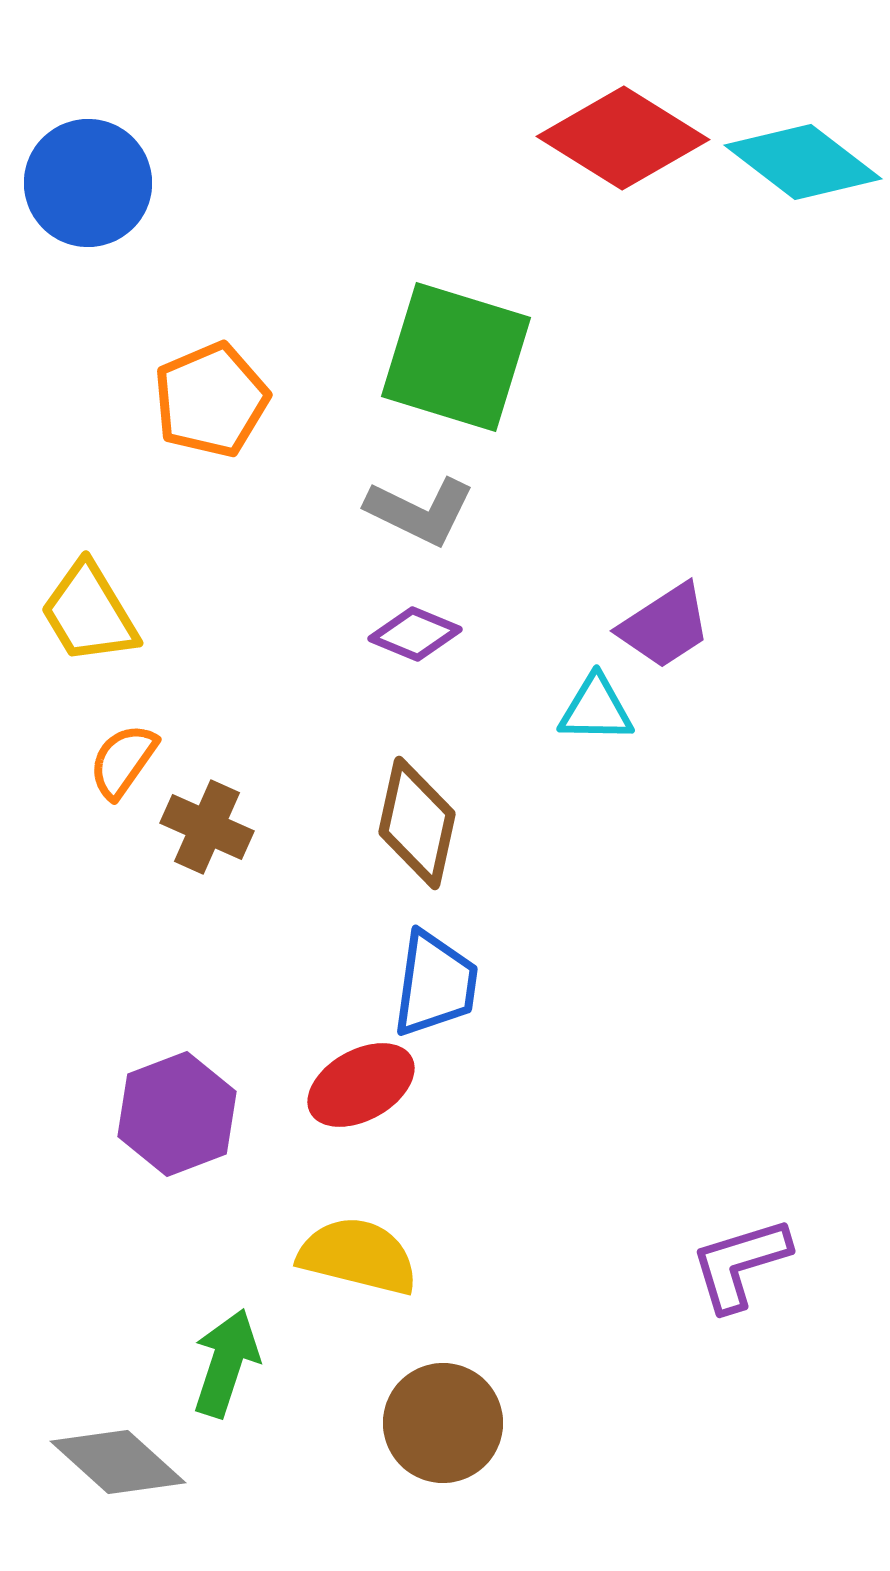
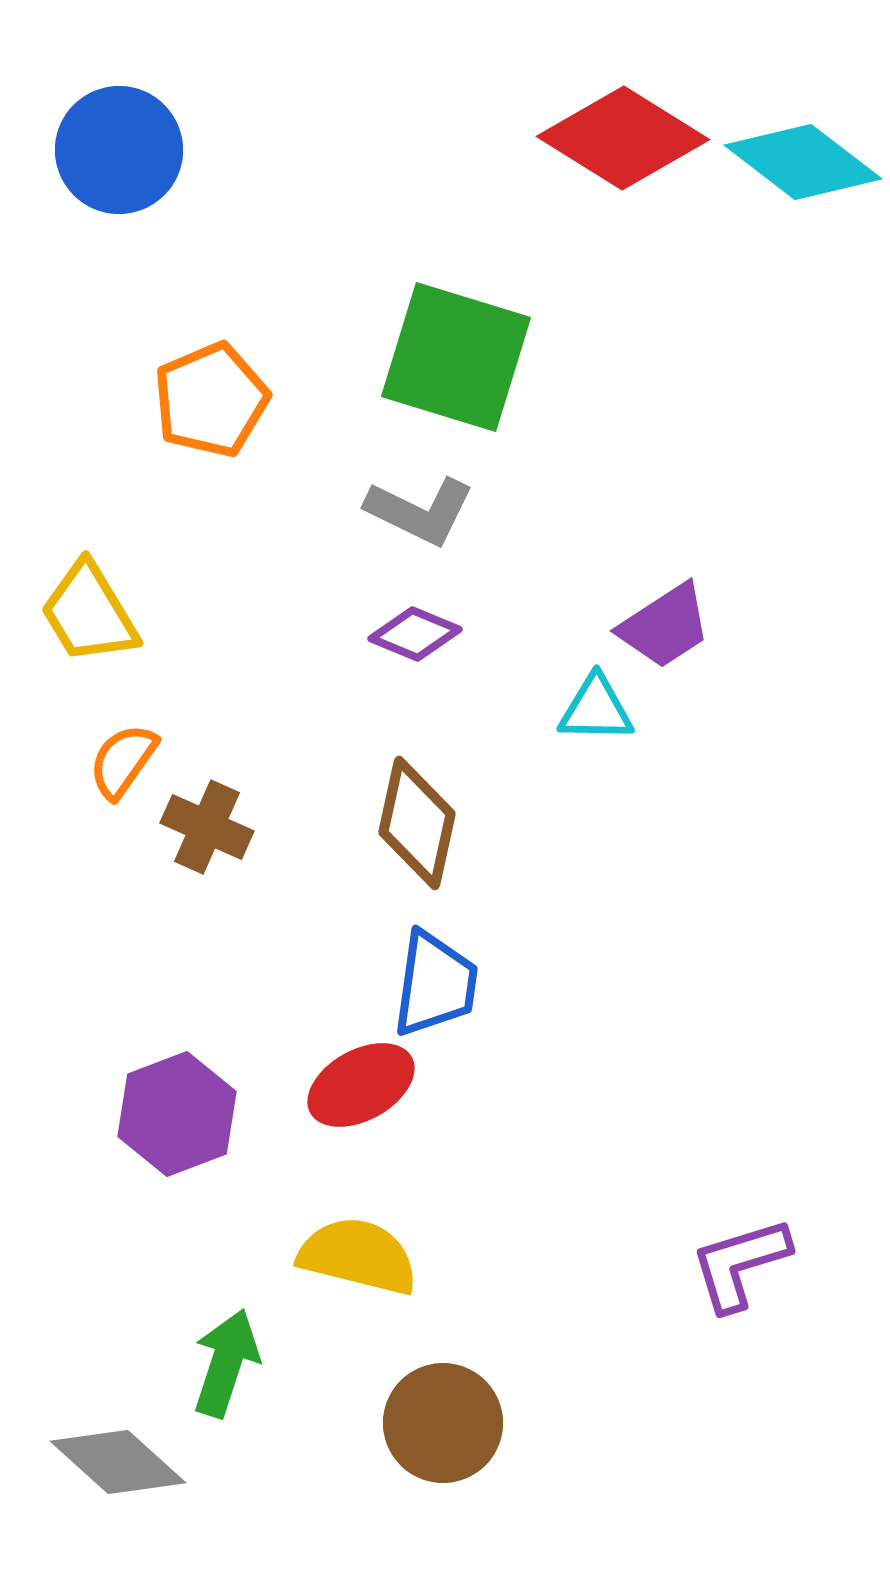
blue circle: moved 31 px right, 33 px up
